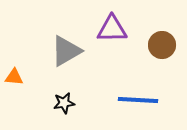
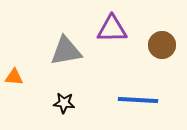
gray triangle: rotated 20 degrees clockwise
black star: rotated 15 degrees clockwise
